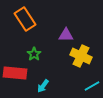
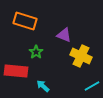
orange rectangle: moved 2 px down; rotated 40 degrees counterclockwise
purple triangle: moved 2 px left; rotated 21 degrees clockwise
green star: moved 2 px right, 2 px up
red rectangle: moved 1 px right, 2 px up
cyan arrow: rotated 96 degrees clockwise
